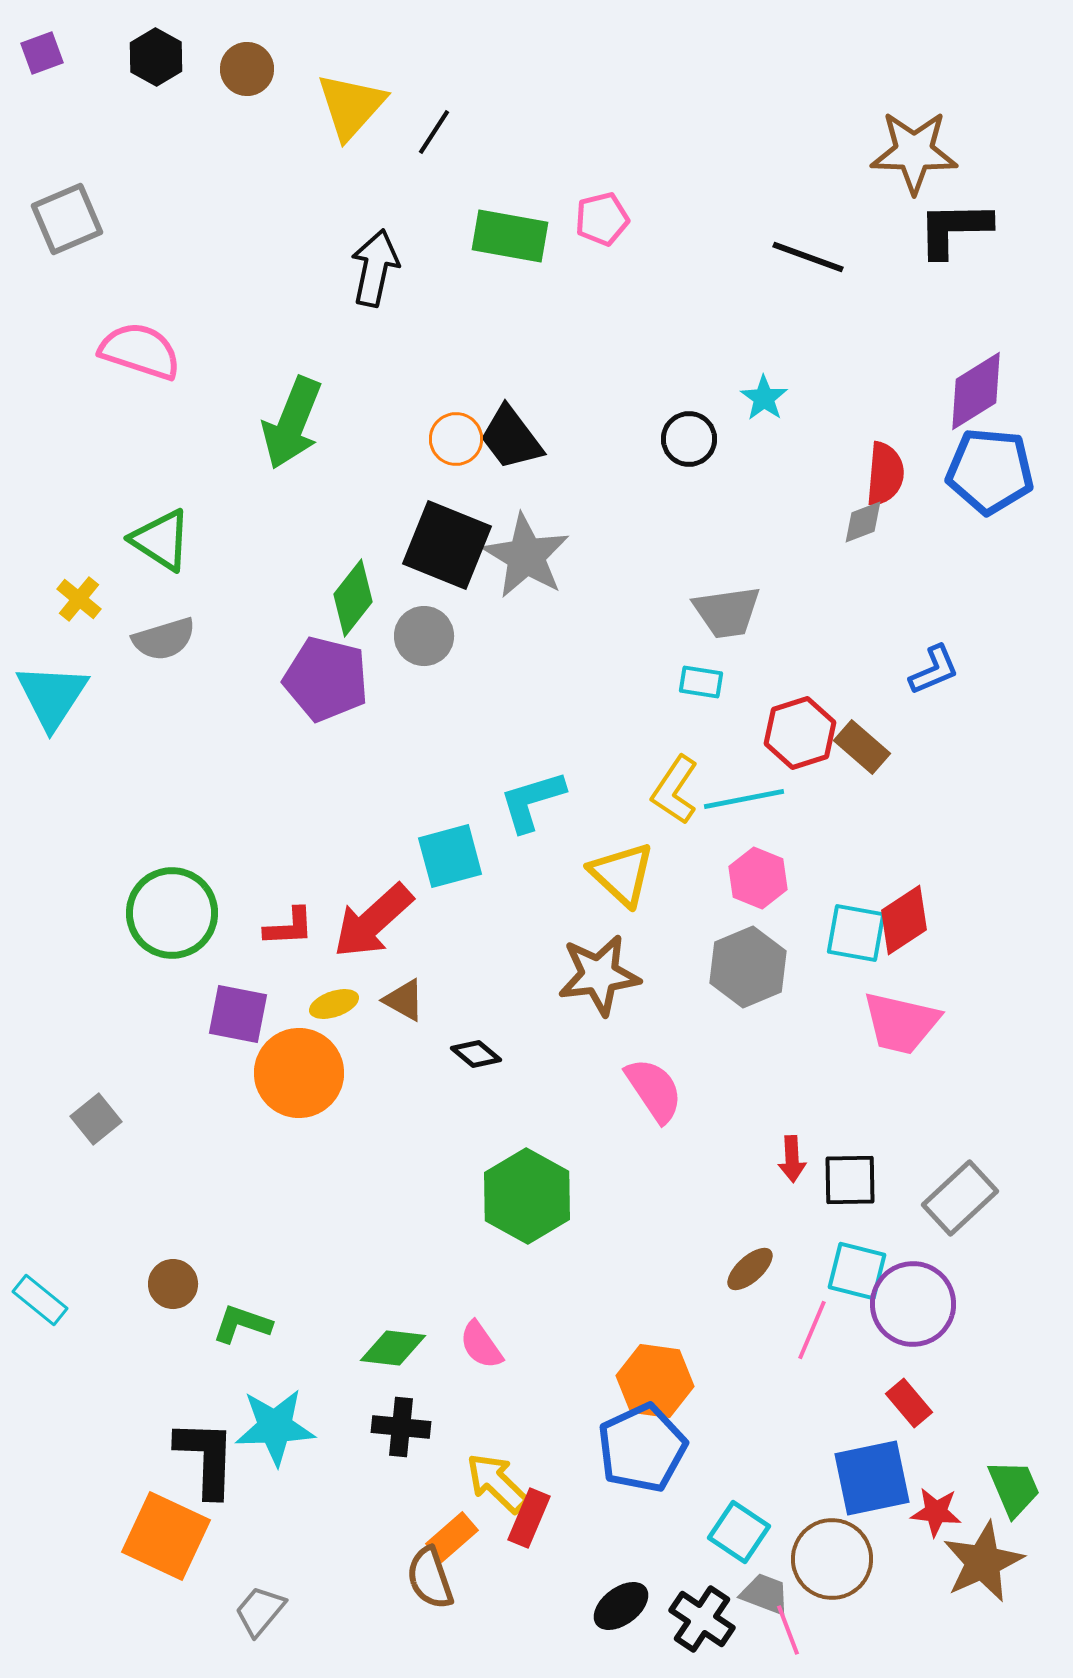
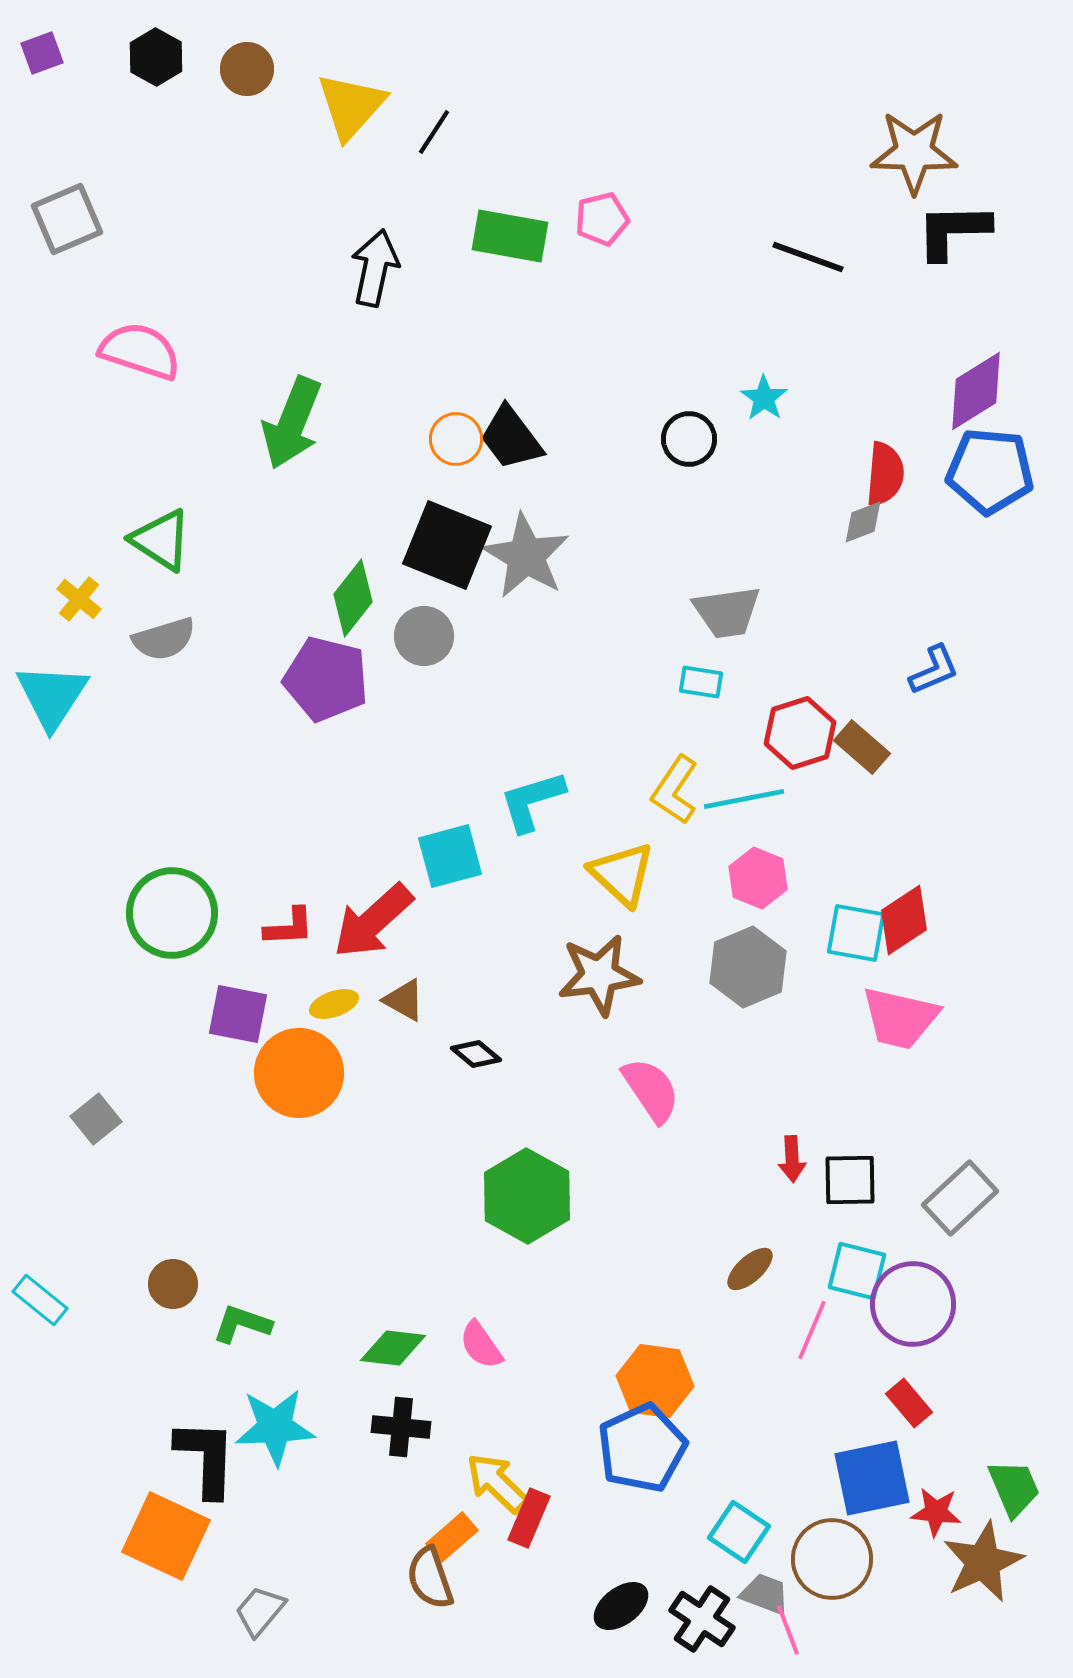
black L-shape at (954, 229): moved 1 px left, 2 px down
pink trapezoid at (901, 1023): moved 1 px left, 5 px up
pink semicircle at (654, 1090): moved 3 px left
